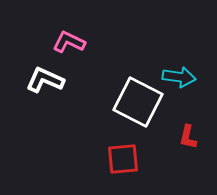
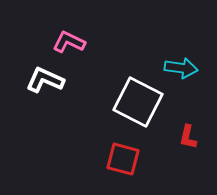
cyan arrow: moved 2 px right, 9 px up
red square: rotated 20 degrees clockwise
